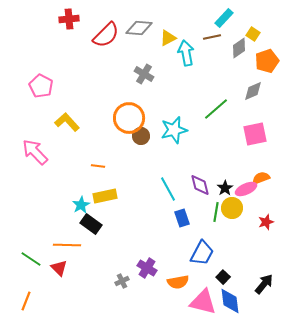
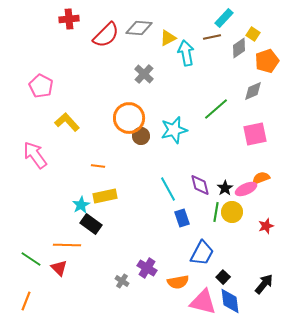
gray cross at (144, 74): rotated 12 degrees clockwise
pink arrow at (35, 152): moved 3 px down; rotated 8 degrees clockwise
yellow circle at (232, 208): moved 4 px down
red star at (266, 222): moved 4 px down
gray cross at (122, 281): rotated 32 degrees counterclockwise
